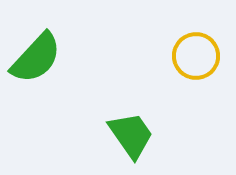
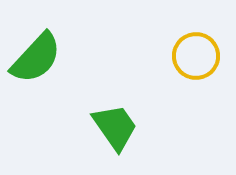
green trapezoid: moved 16 px left, 8 px up
